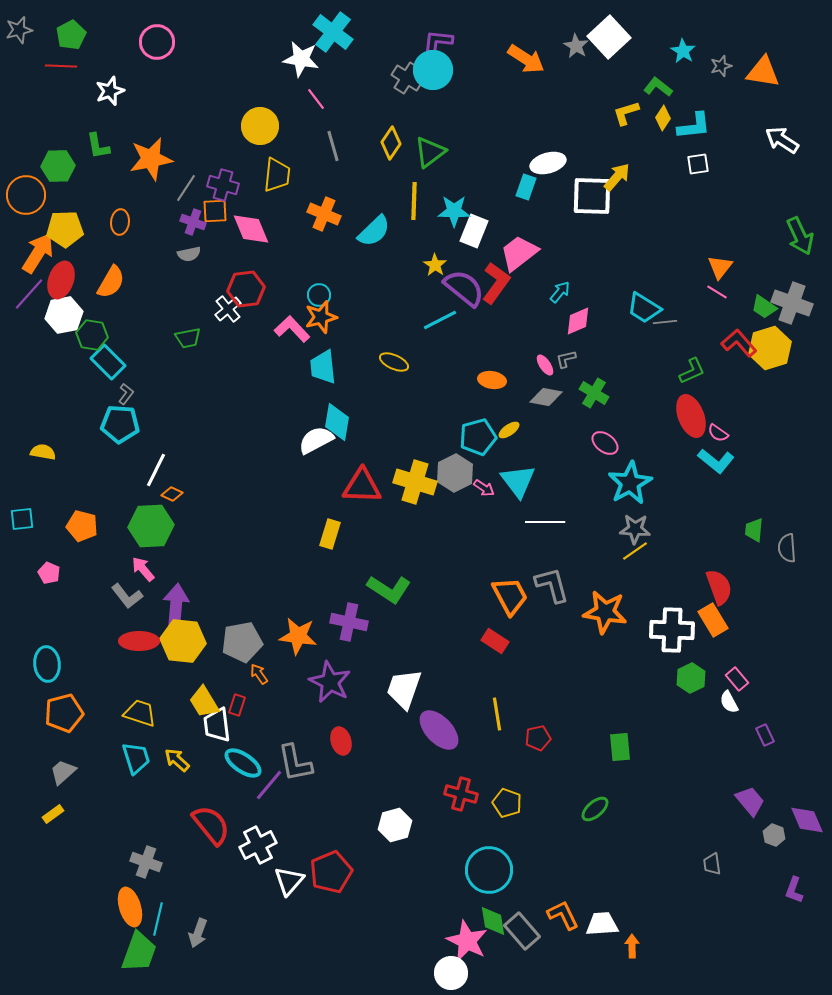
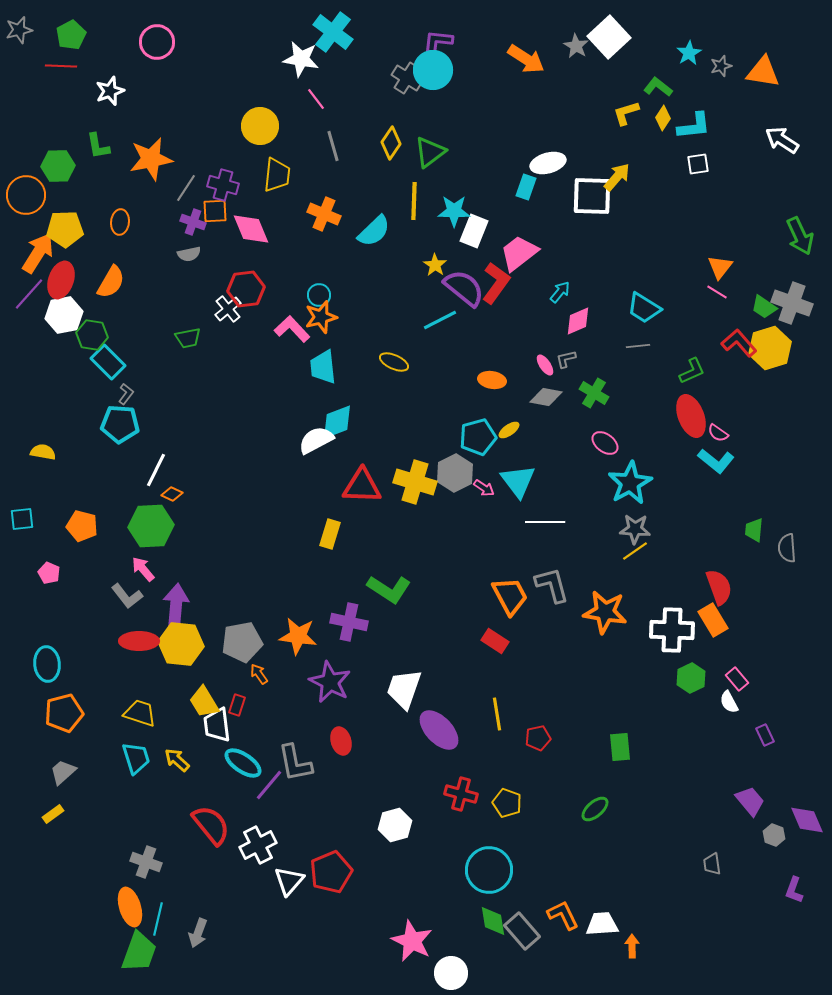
cyan star at (683, 51): moved 6 px right, 2 px down; rotated 10 degrees clockwise
gray line at (665, 322): moved 27 px left, 24 px down
cyan diamond at (337, 422): rotated 60 degrees clockwise
yellow hexagon at (183, 641): moved 2 px left, 3 px down
pink star at (467, 941): moved 55 px left
